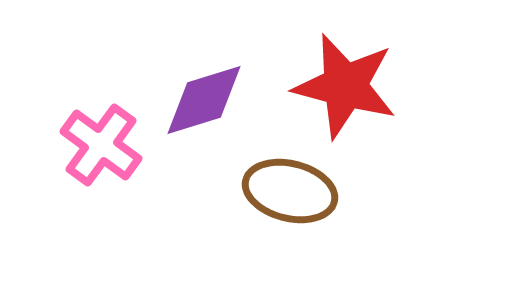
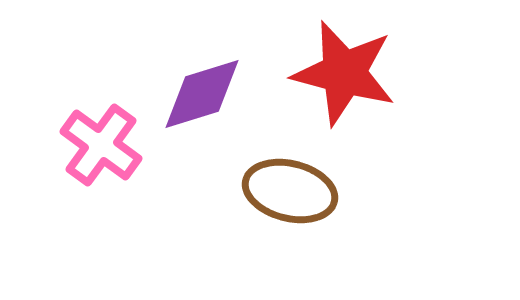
red star: moved 1 px left, 13 px up
purple diamond: moved 2 px left, 6 px up
